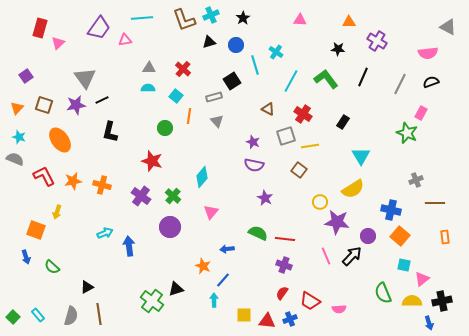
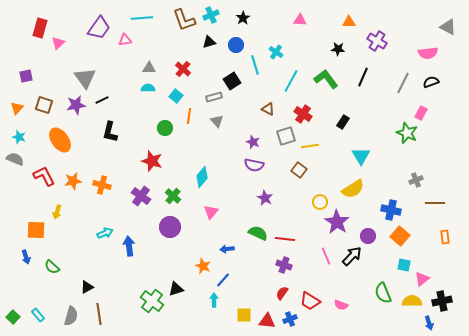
purple square at (26, 76): rotated 24 degrees clockwise
gray line at (400, 84): moved 3 px right, 1 px up
purple star at (337, 222): rotated 25 degrees clockwise
orange square at (36, 230): rotated 18 degrees counterclockwise
pink semicircle at (339, 309): moved 2 px right, 4 px up; rotated 24 degrees clockwise
